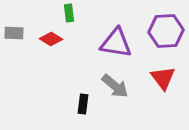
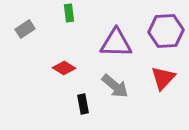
gray rectangle: moved 11 px right, 4 px up; rotated 36 degrees counterclockwise
red diamond: moved 13 px right, 29 px down
purple triangle: rotated 8 degrees counterclockwise
red triangle: rotated 20 degrees clockwise
black rectangle: rotated 18 degrees counterclockwise
